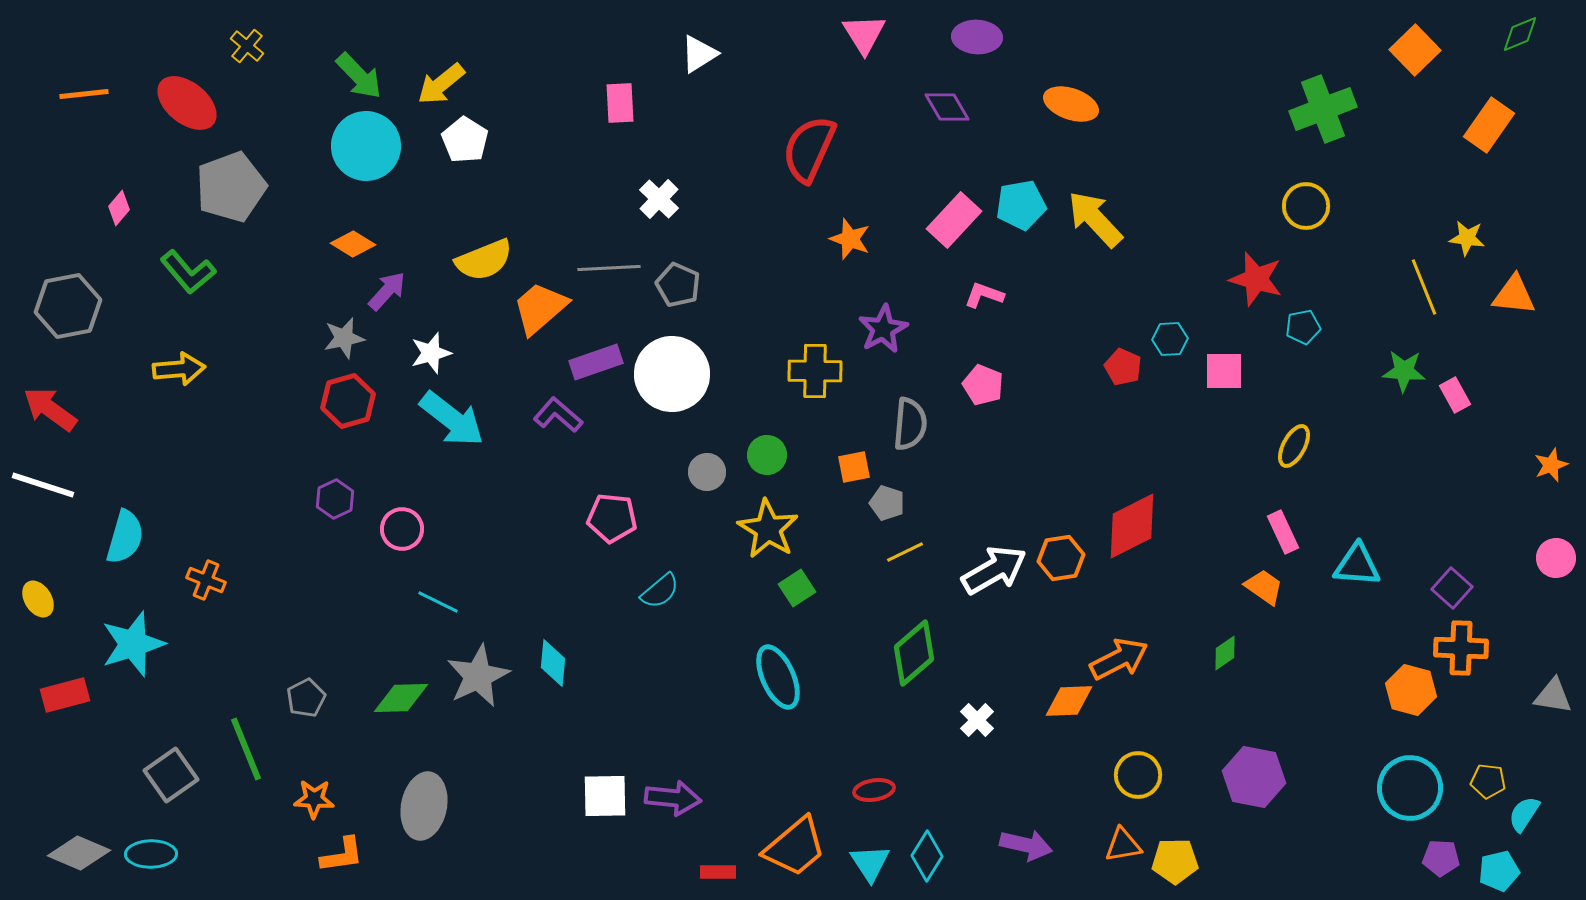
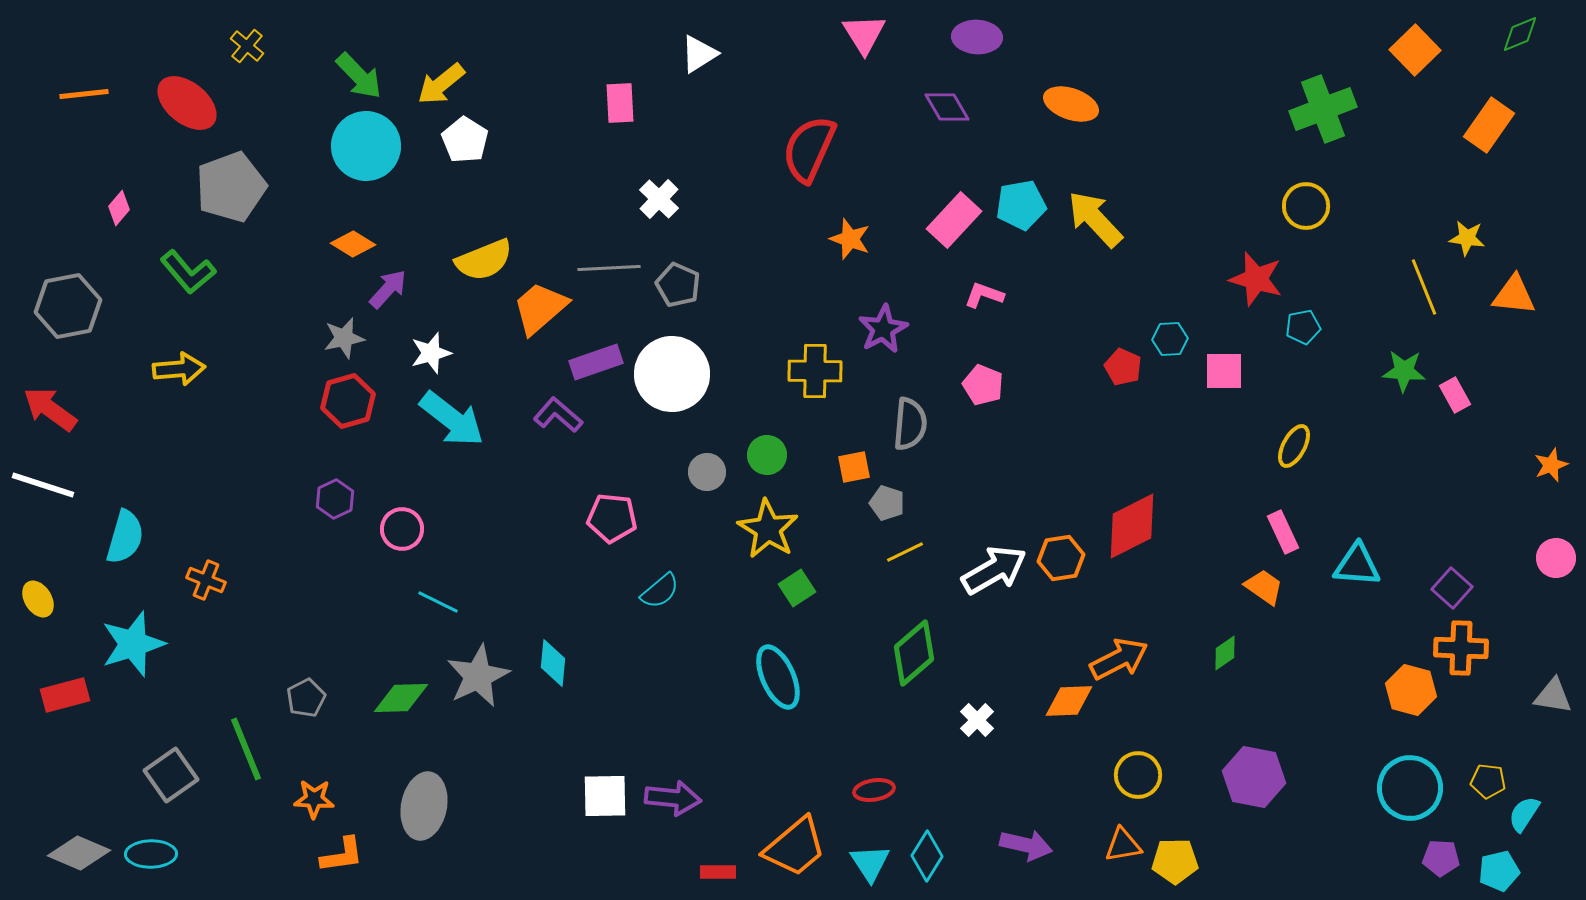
purple arrow at (387, 291): moved 1 px right, 2 px up
